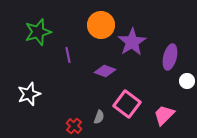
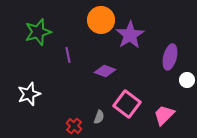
orange circle: moved 5 px up
purple star: moved 2 px left, 7 px up
white circle: moved 1 px up
